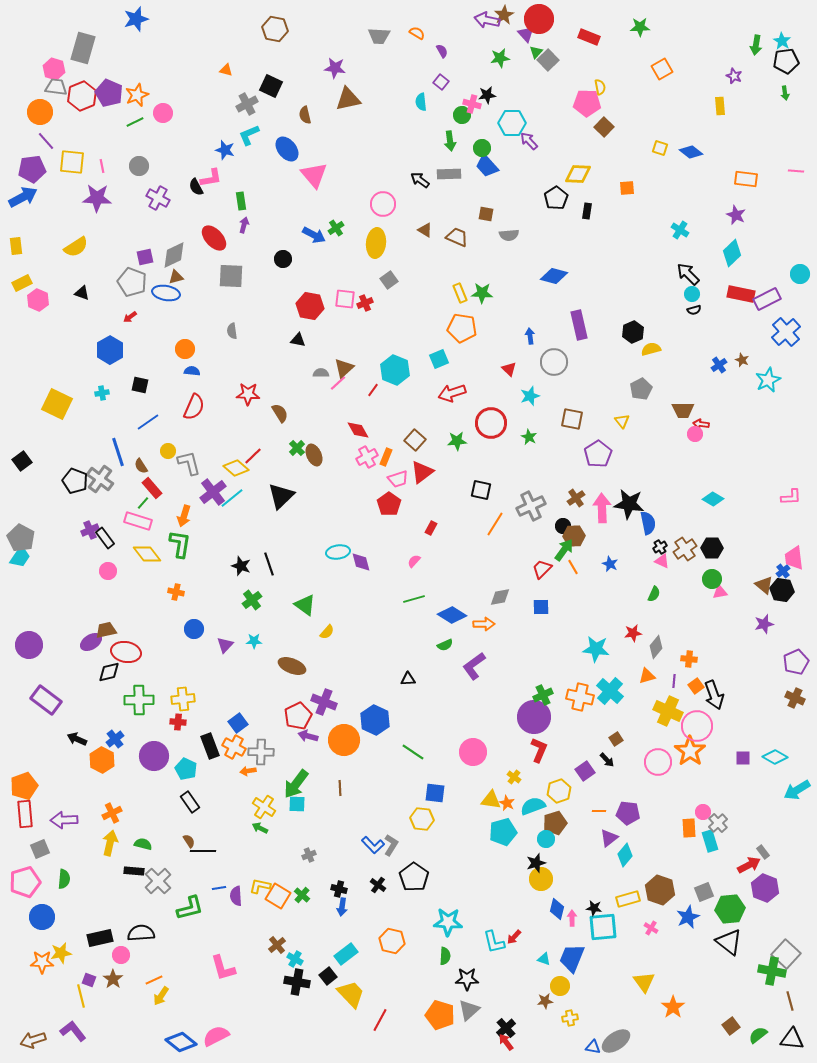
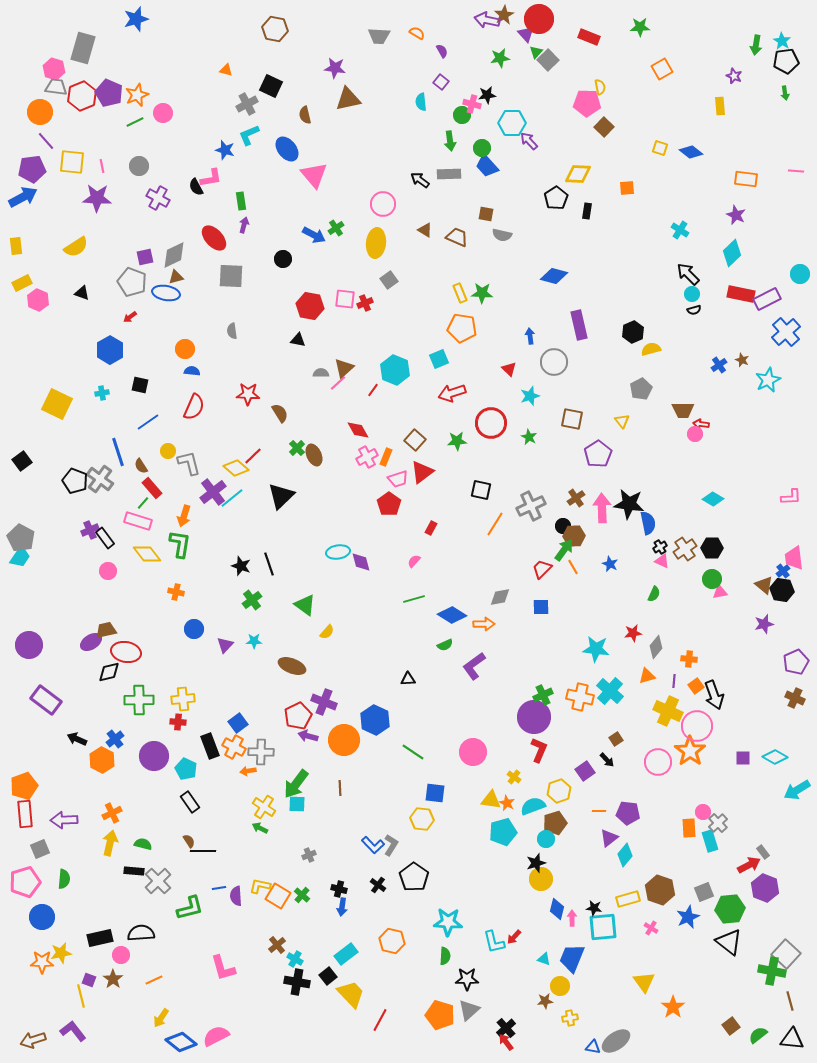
gray semicircle at (509, 235): moved 7 px left; rotated 18 degrees clockwise
yellow arrow at (161, 996): moved 22 px down
